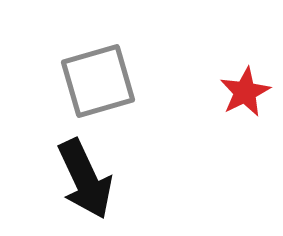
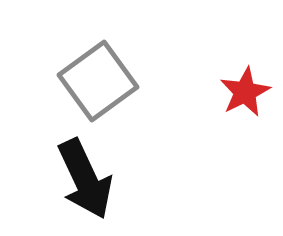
gray square: rotated 20 degrees counterclockwise
